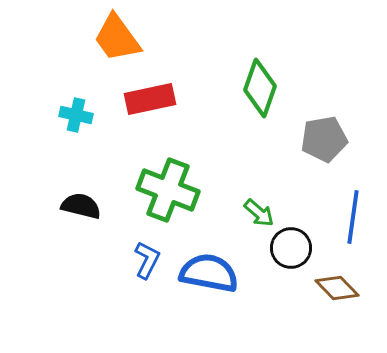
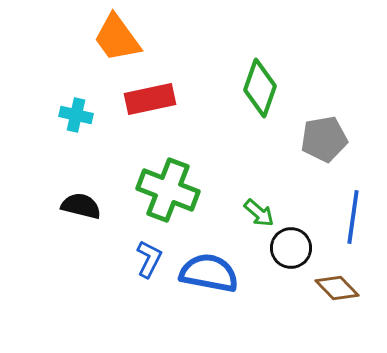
blue L-shape: moved 2 px right, 1 px up
